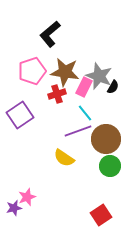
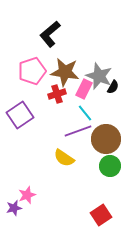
pink rectangle: moved 2 px down
pink star: moved 2 px up
